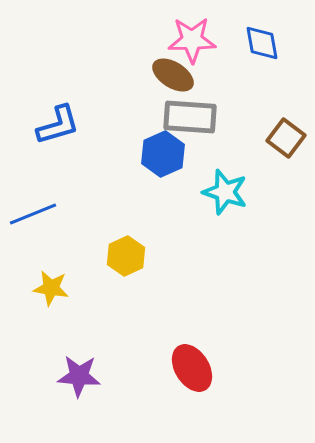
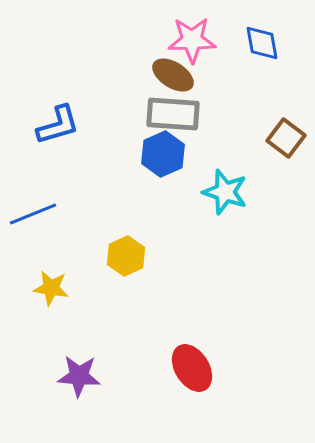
gray rectangle: moved 17 px left, 3 px up
